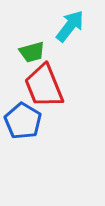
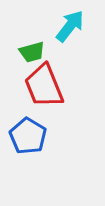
blue pentagon: moved 5 px right, 15 px down
